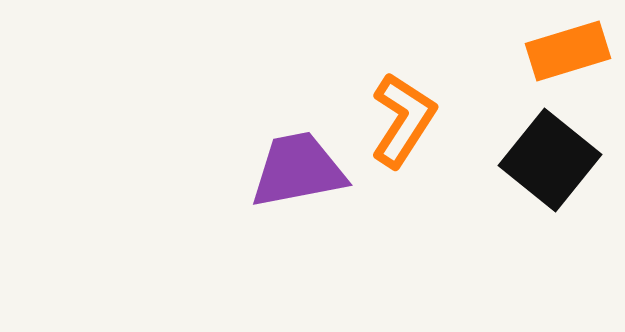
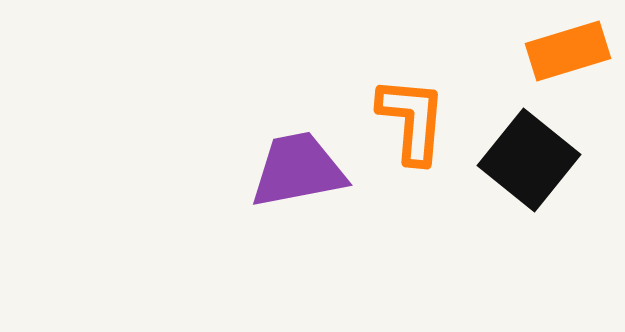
orange L-shape: moved 9 px right; rotated 28 degrees counterclockwise
black square: moved 21 px left
